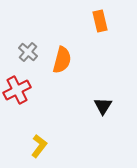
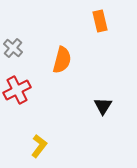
gray cross: moved 15 px left, 4 px up
